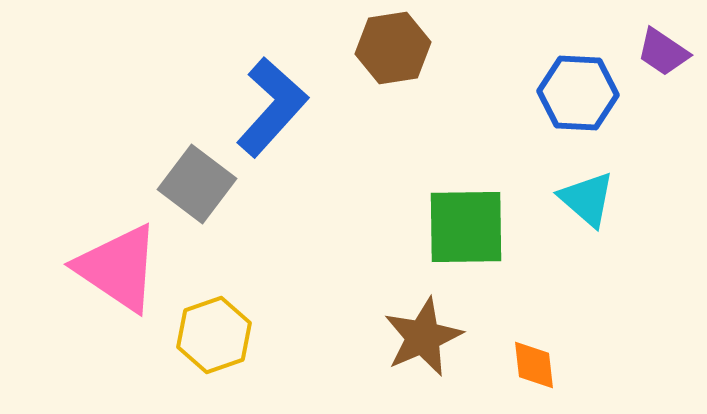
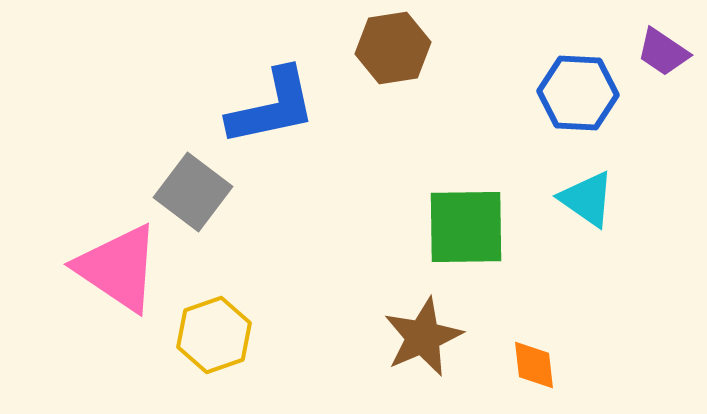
blue L-shape: rotated 36 degrees clockwise
gray square: moved 4 px left, 8 px down
cyan triangle: rotated 6 degrees counterclockwise
